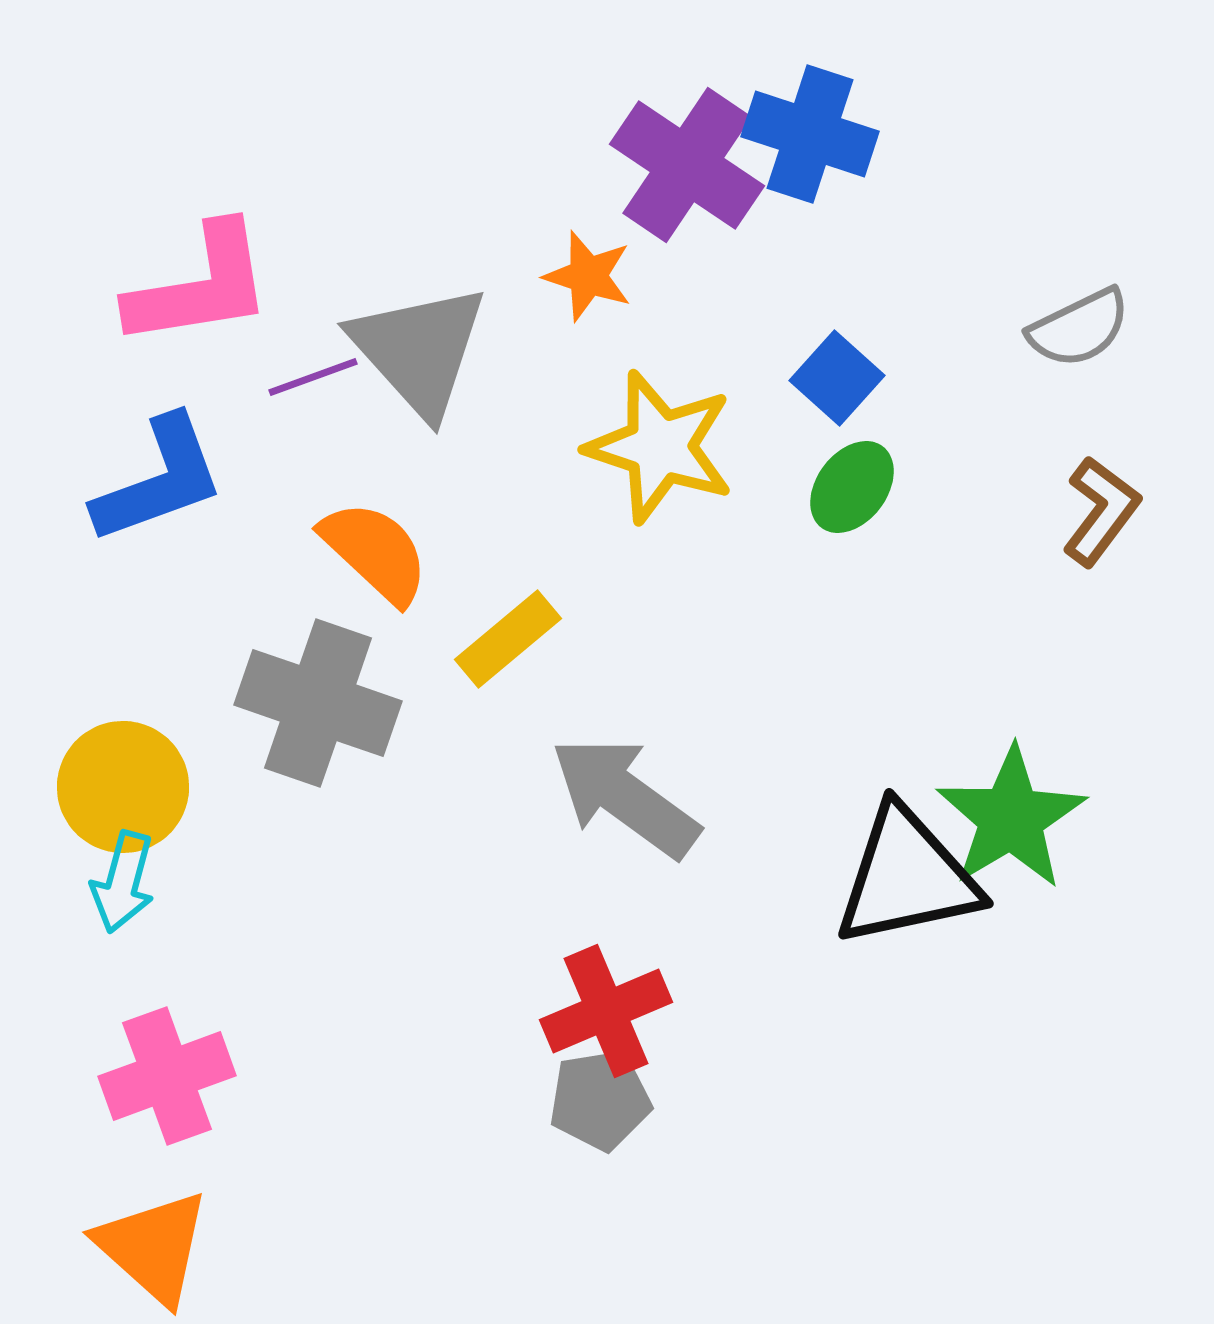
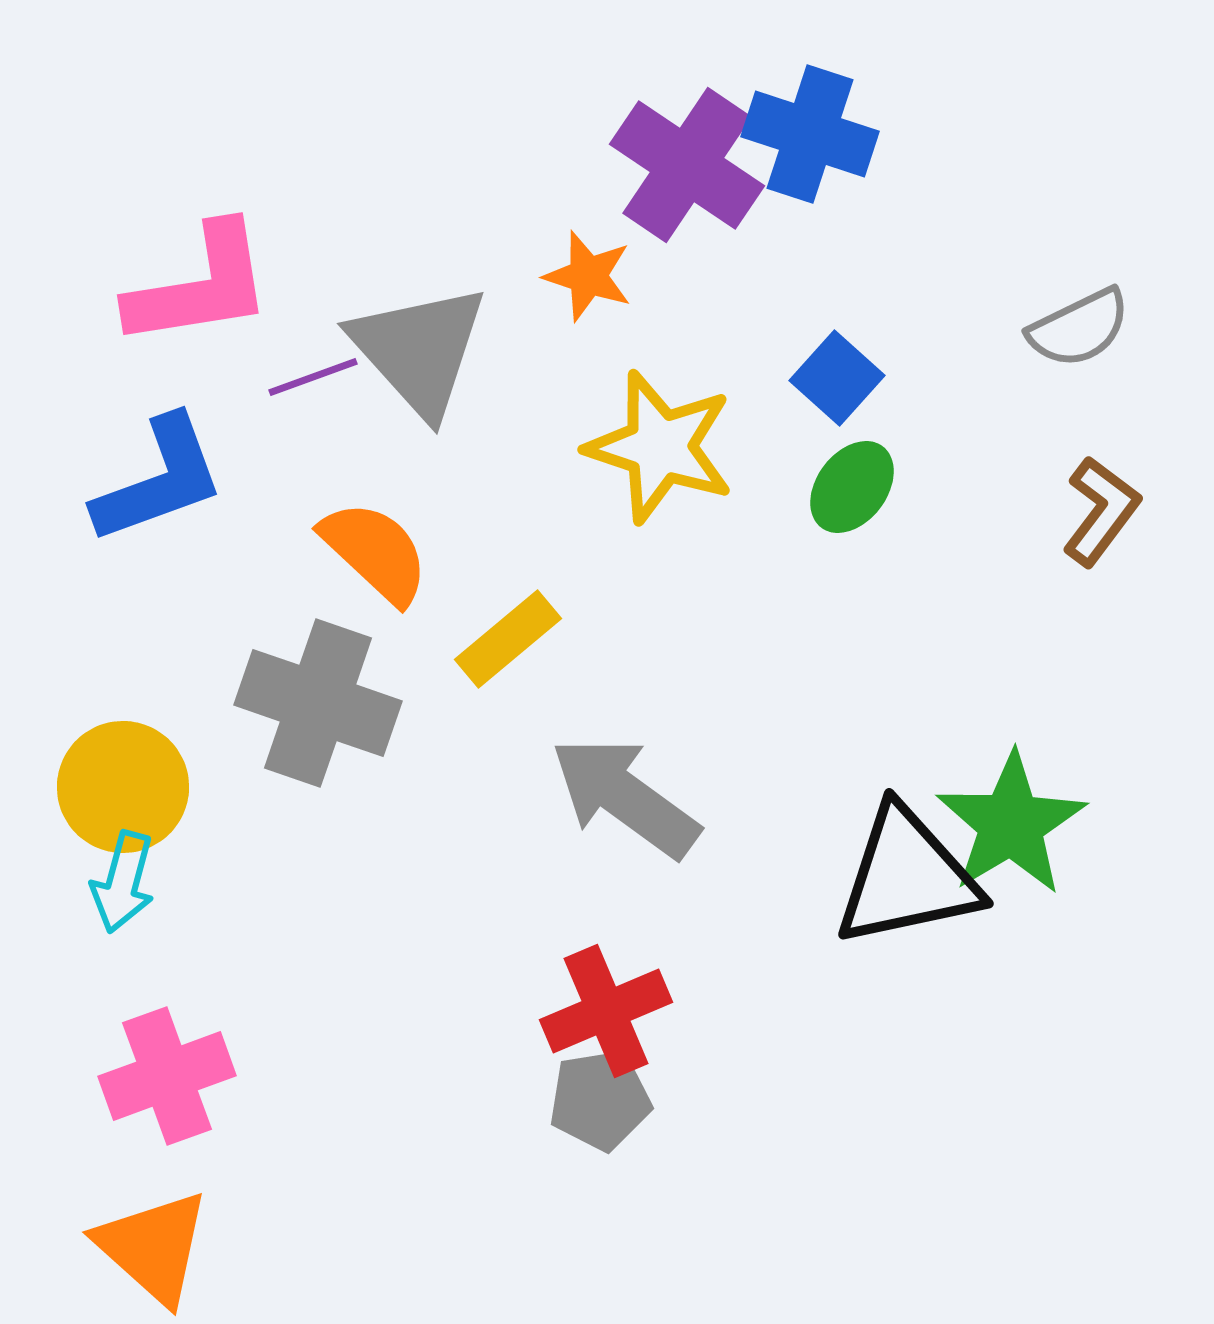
green star: moved 6 px down
